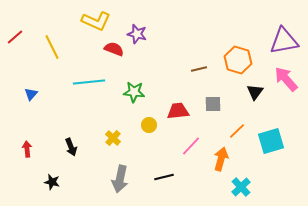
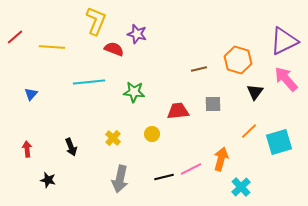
yellow L-shape: rotated 92 degrees counterclockwise
purple triangle: rotated 16 degrees counterclockwise
yellow line: rotated 60 degrees counterclockwise
yellow circle: moved 3 px right, 9 px down
orange line: moved 12 px right
cyan square: moved 8 px right, 1 px down
pink line: moved 23 px down; rotated 20 degrees clockwise
black star: moved 4 px left, 2 px up
